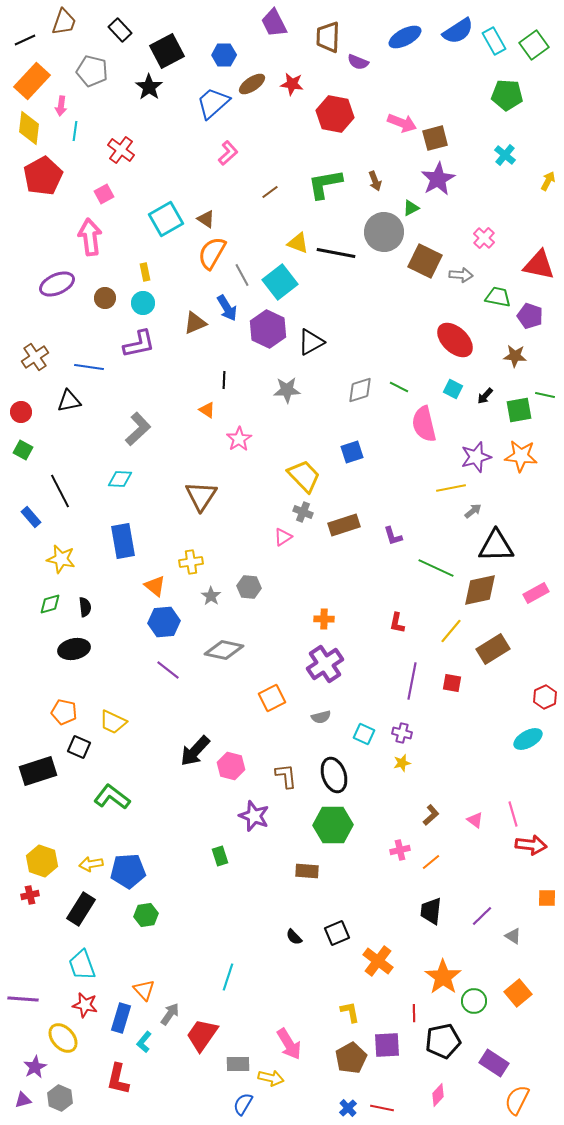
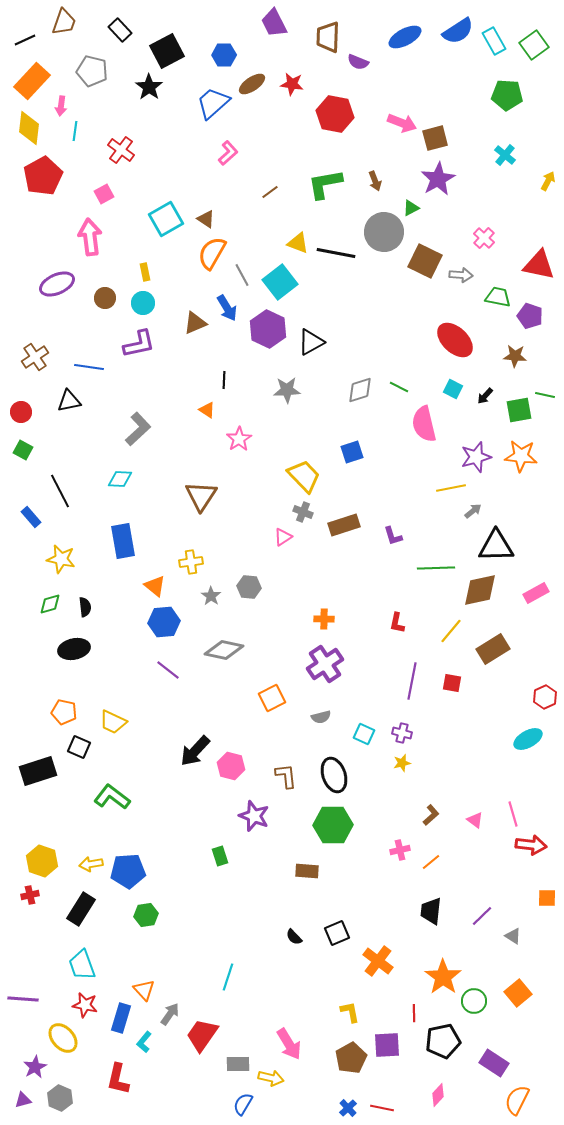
green line at (436, 568): rotated 27 degrees counterclockwise
